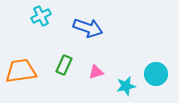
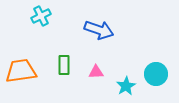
blue arrow: moved 11 px right, 2 px down
green rectangle: rotated 24 degrees counterclockwise
pink triangle: rotated 14 degrees clockwise
cyan star: rotated 18 degrees counterclockwise
